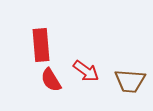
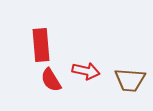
red arrow: rotated 24 degrees counterclockwise
brown trapezoid: moved 1 px up
